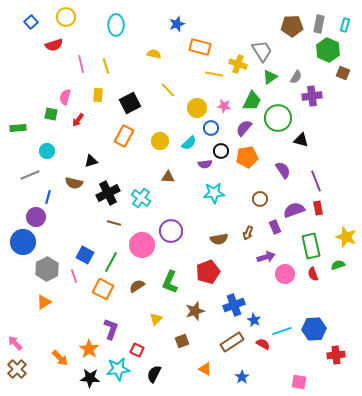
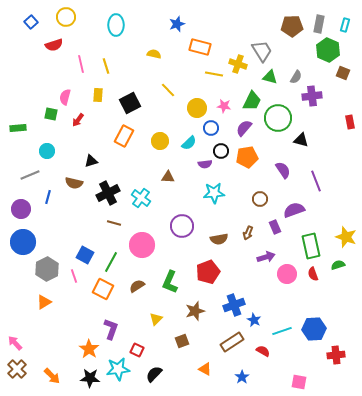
green triangle at (270, 77): rotated 49 degrees clockwise
red rectangle at (318, 208): moved 32 px right, 86 px up
purple circle at (36, 217): moved 15 px left, 8 px up
purple circle at (171, 231): moved 11 px right, 5 px up
pink circle at (285, 274): moved 2 px right
red semicircle at (263, 344): moved 7 px down
orange arrow at (60, 358): moved 8 px left, 18 px down
black semicircle at (154, 374): rotated 18 degrees clockwise
